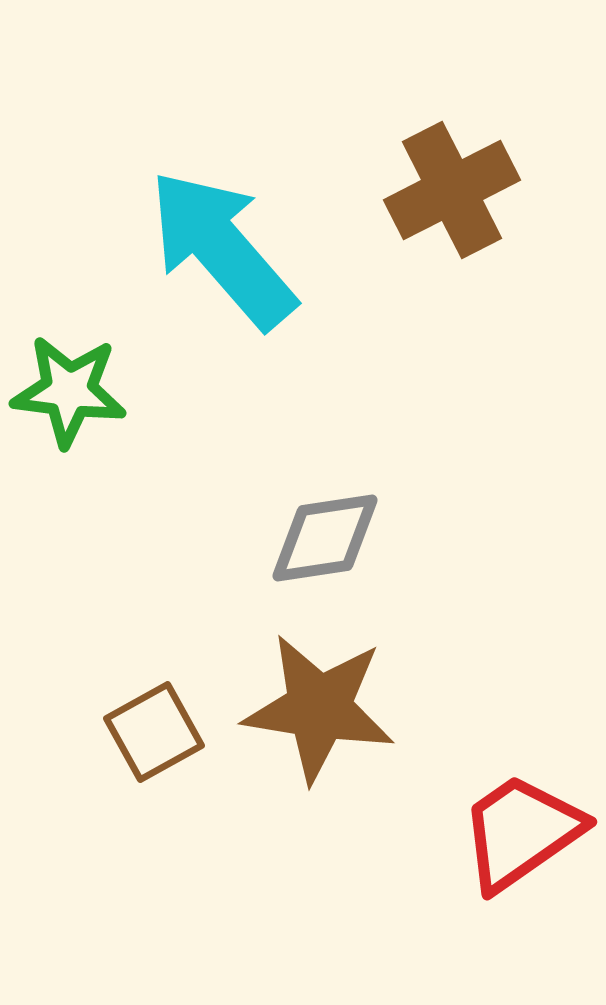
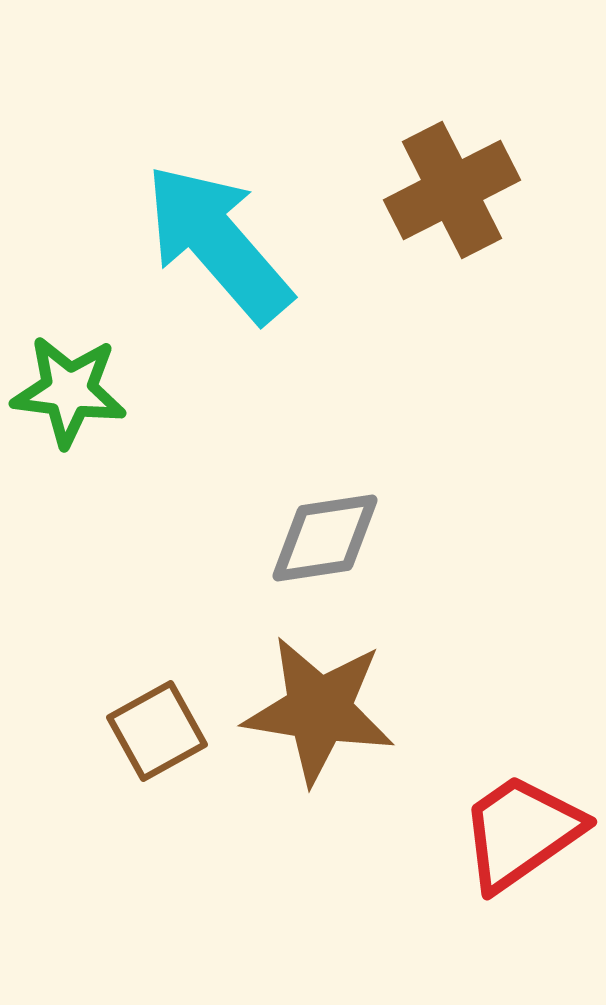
cyan arrow: moved 4 px left, 6 px up
brown star: moved 2 px down
brown square: moved 3 px right, 1 px up
